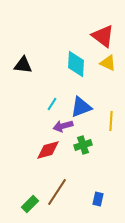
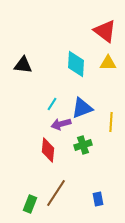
red triangle: moved 2 px right, 5 px up
yellow triangle: rotated 24 degrees counterclockwise
blue triangle: moved 1 px right, 1 px down
yellow line: moved 1 px down
purple arrow: moved 2 px left, 2 px up
red diamond: rotated 70 degrees counterclockwise
brown line: moved 1 px left, 1 px down
blue rectangle: rotated 24 degrees counterclockwise
green rectangle: rotated 24 degrees counterclockwise
